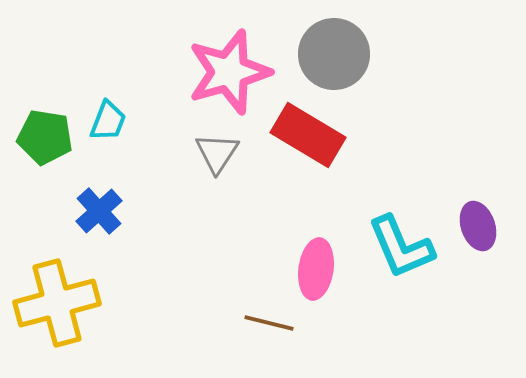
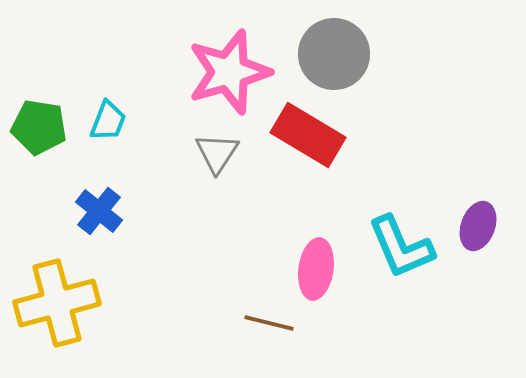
green pentagon: moved 6 px left, 10 px up
blue cross: rotated 9 degrees counterclockwise
purple ellipse: rotated 39 degrees clockwise
